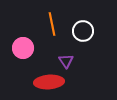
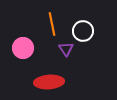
purple triangle: moved 12 px up
